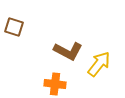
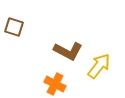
yellow arrow: moved 2 px down
orange cross: rotated 20 degrees clockwise
